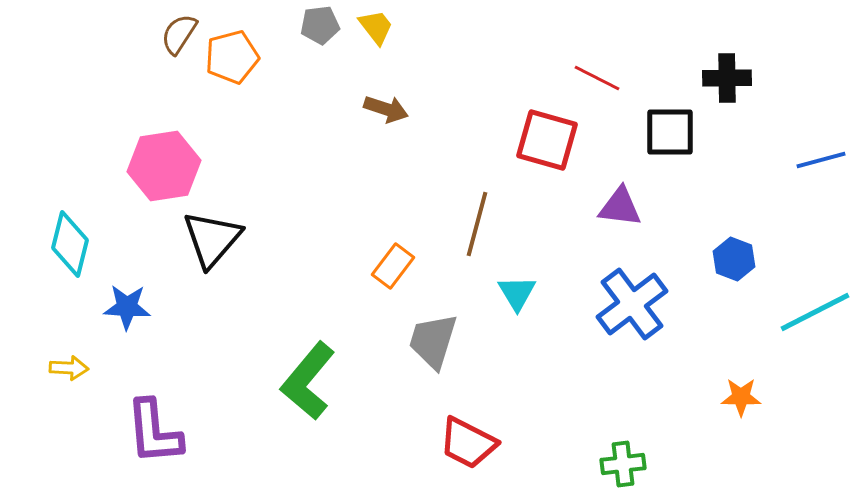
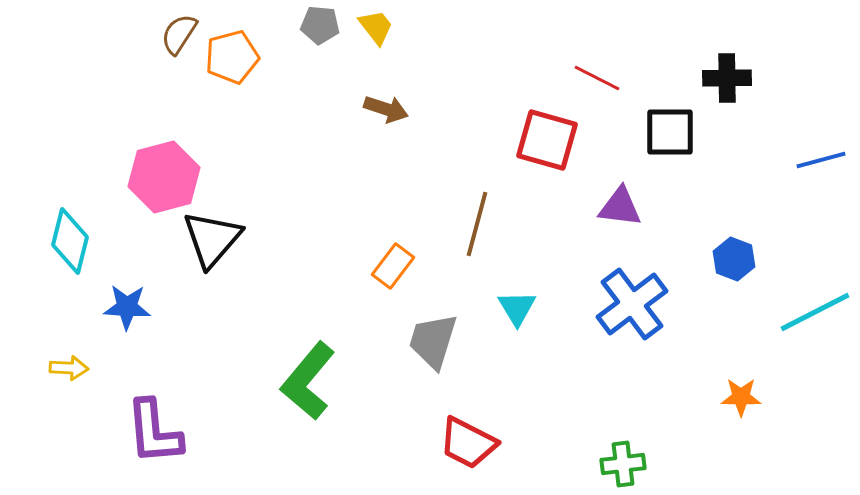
gray pentagon: rotated 12 degrees clockwise
pink hexagon: moved 11 px down; rotated 6 degrees counterclockwise
cyan diamond: moved 3 px up
cyan triangle: moved 15 px down
